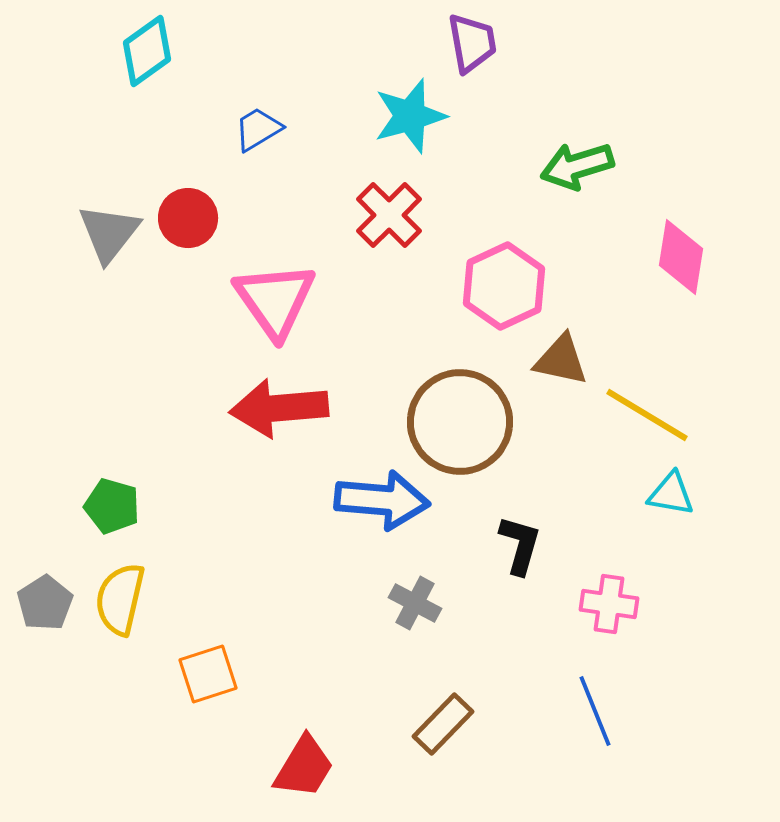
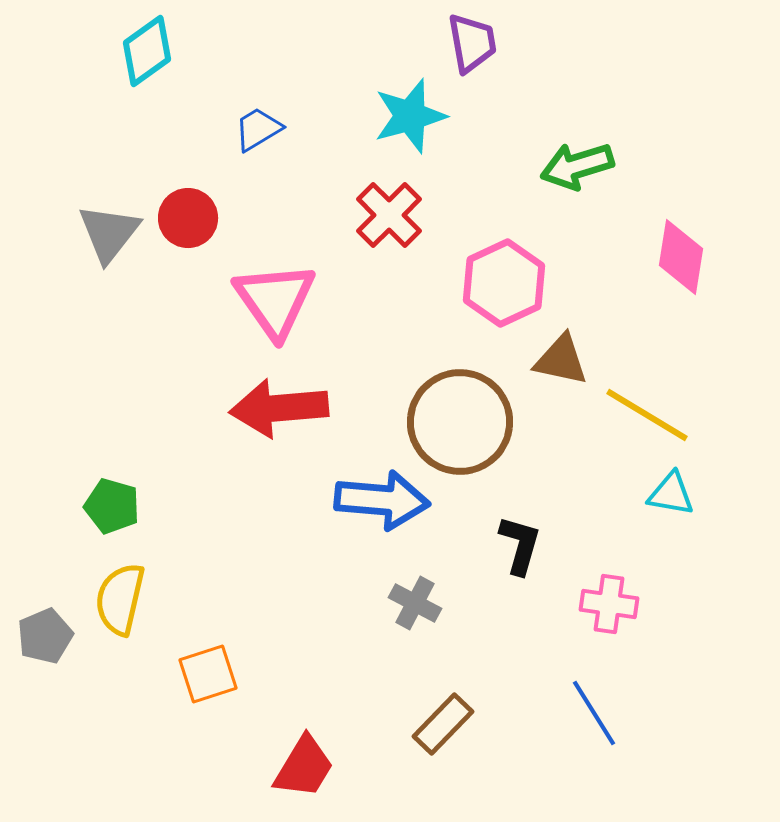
pink hexagon: moved 3 px up
gray pentagon: moved 33 px down; rotated 10 degrees clockwise
blue line: moved 1 px left, 2 px down; rotated 10 degrees counterclockwise
